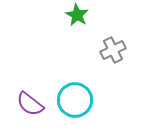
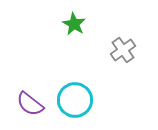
green star: moved 3 px left, 9 px down
gray cross: moved 10 px right; rotated 10 degrees counterclockwise
